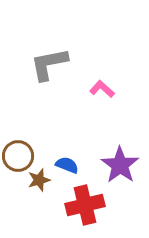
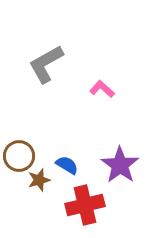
gray L-shape: moved 3 px left; rotated 18 degrees counterclockwise
brown circle: moved 1 px right
blue semicircle: rotated 10 degrees clockwise
